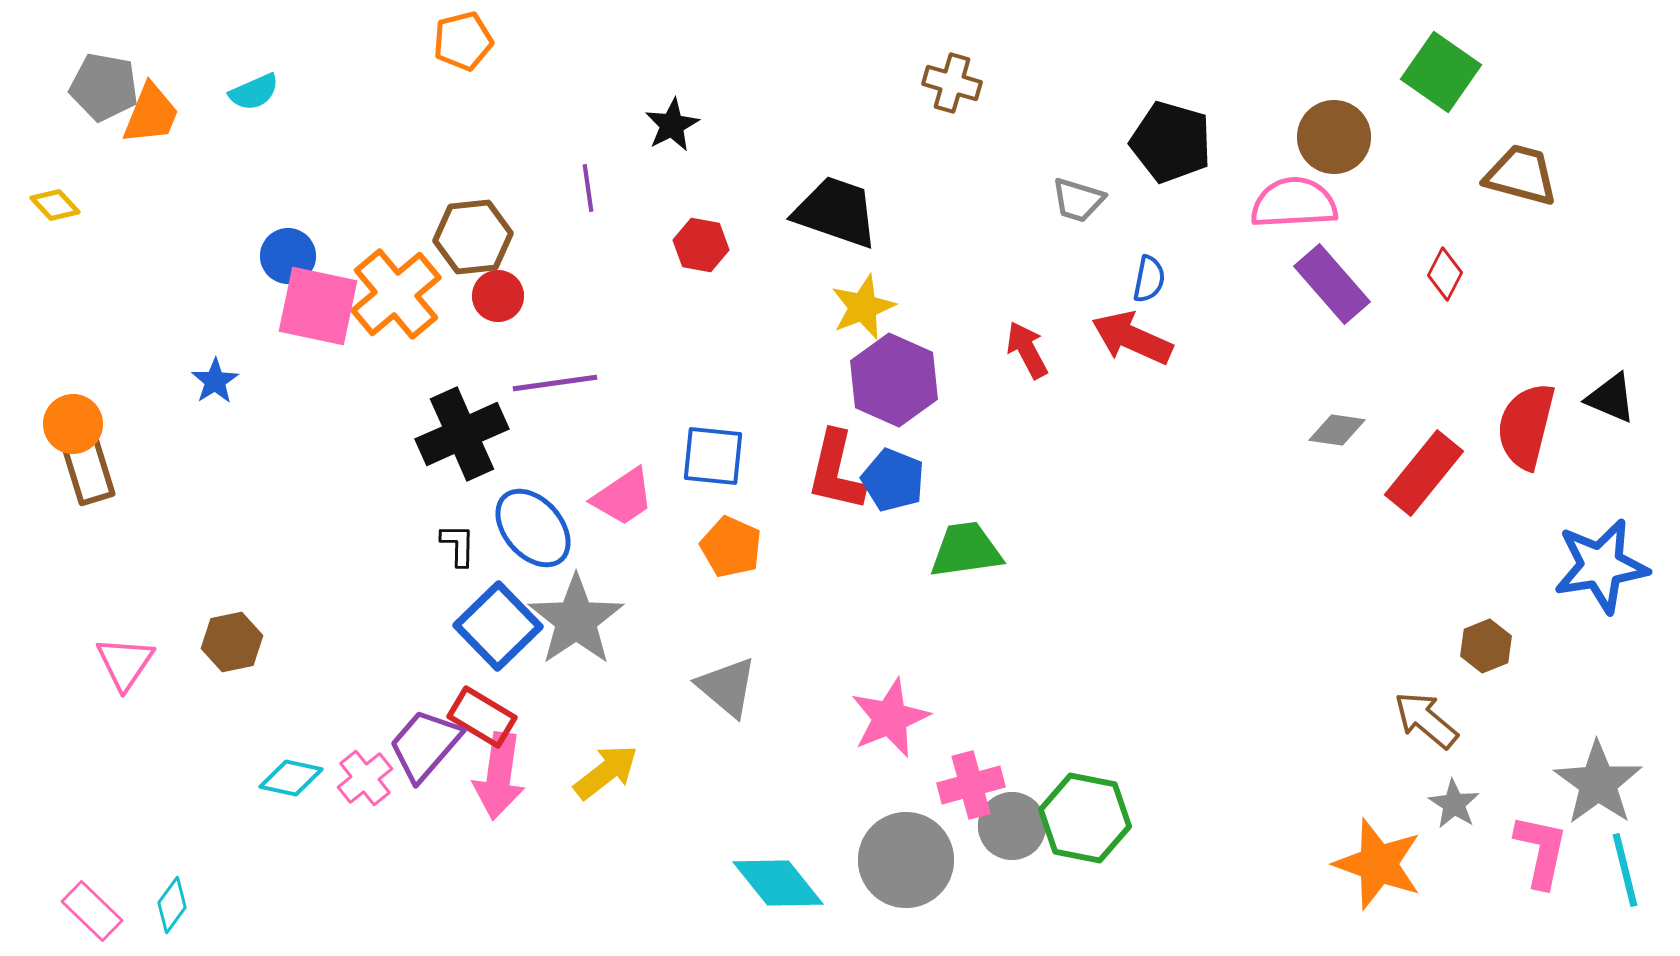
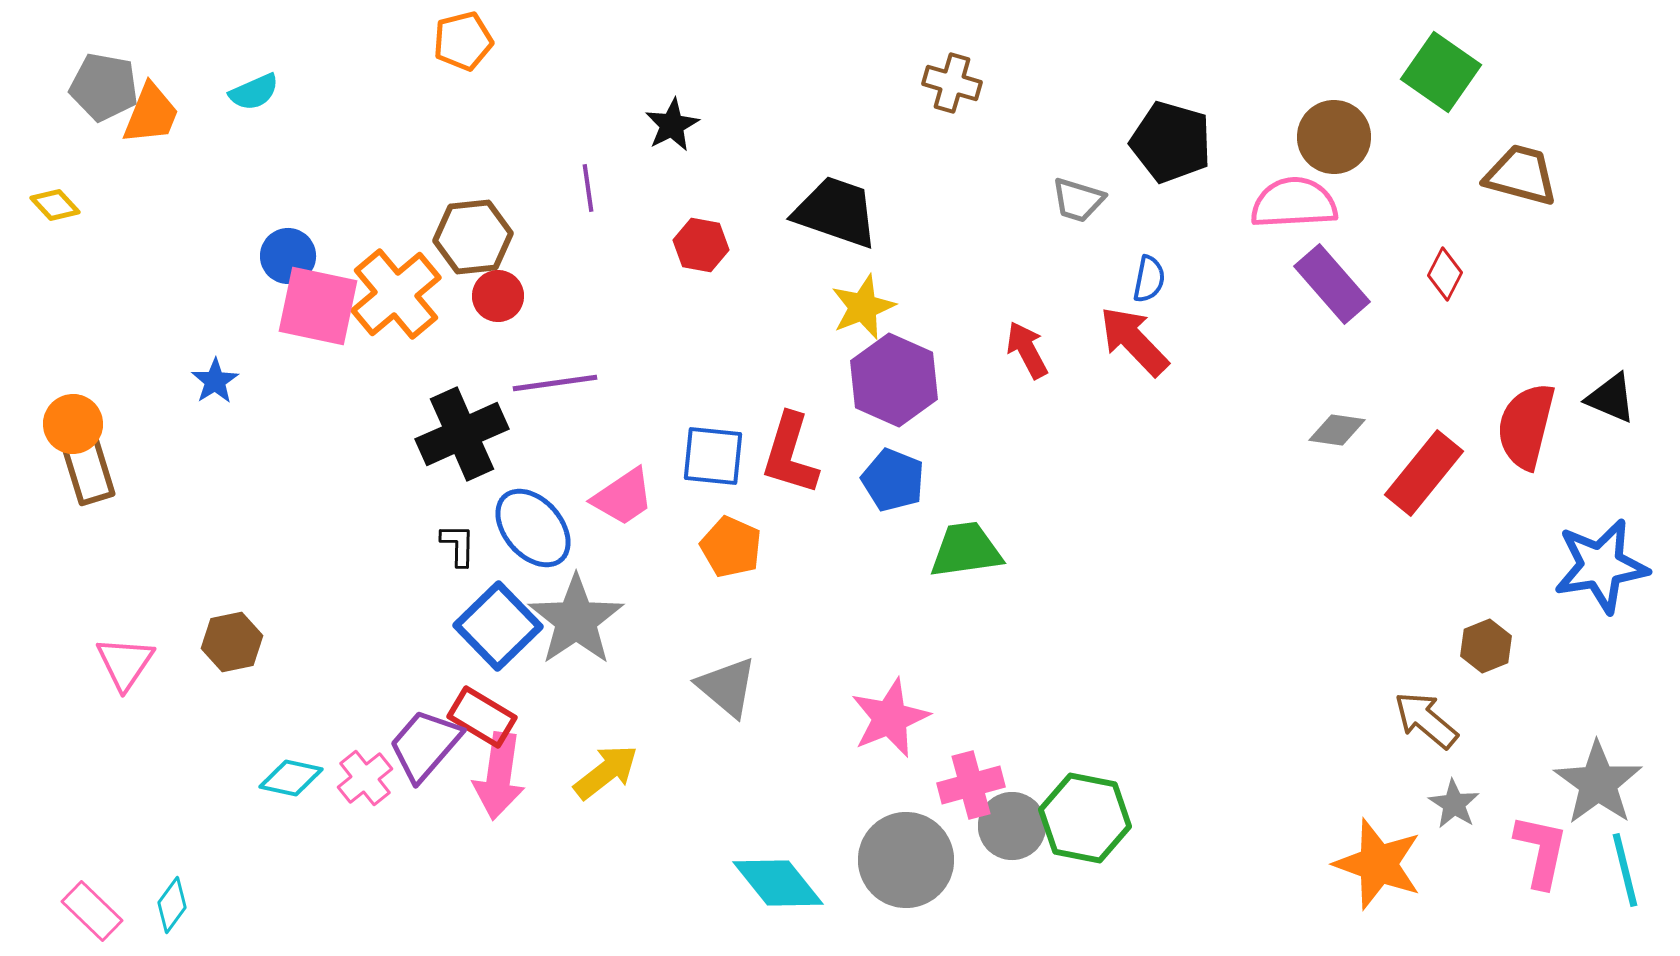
red arrow at (1132, 338): moved 2 px right, 3 px down; rotated 22 degrees clockwise
red L-shape at (836, 471): moved 46 px left, 17 px up; rotated 4 degrees clockwise
